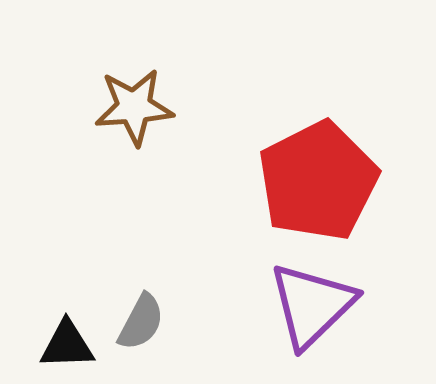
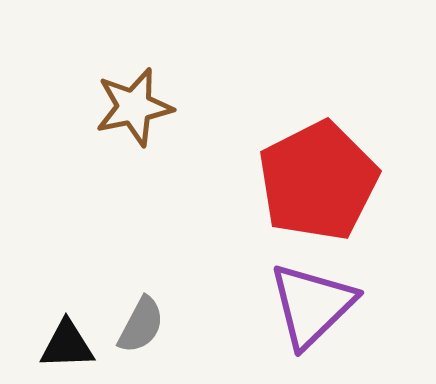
brown star: rotated 8 degrees counterclockwise
gray semicircle: moved 3 px down
